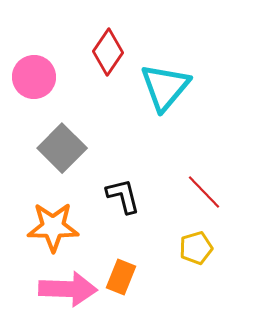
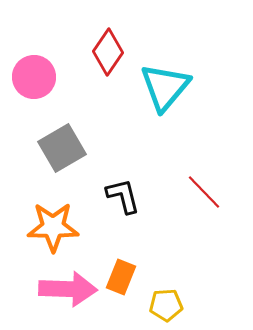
gray square: rotated 15 degrees clockwise
yellow pentagon: moved 30 px left, 57 px down; rotated 12 degrees clockwise
